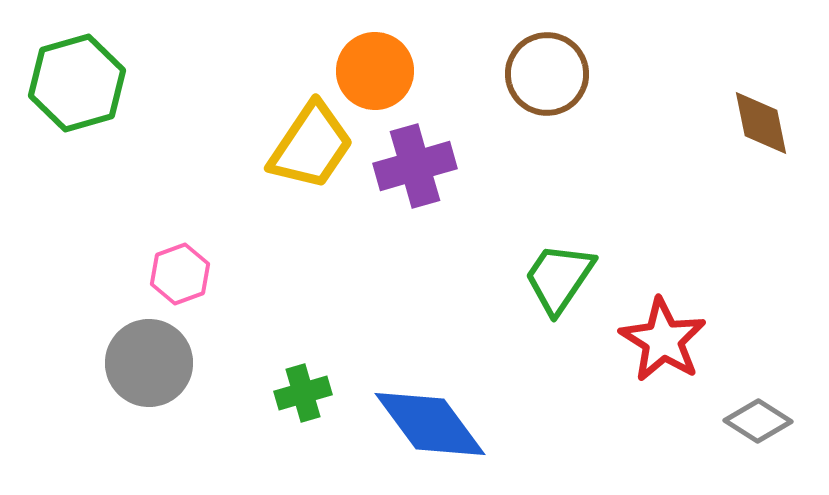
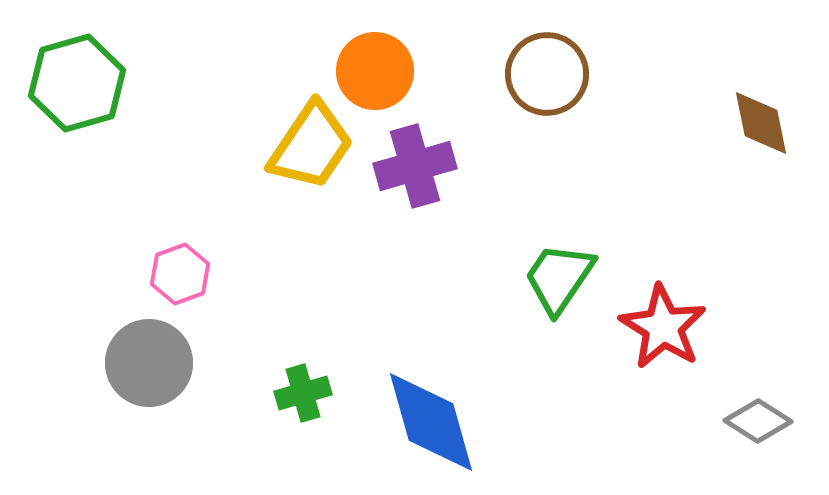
red star: moved 13 px up
blue diamond: moved 1 px right, 2 px up; rotated 21 degrees clockwise
